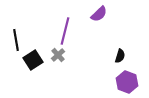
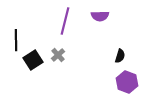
purple semicircle: moved 1 px right, 2 px down; rotated 42 degrees clockwise
purple line: moved 10 px up
black line: rotated 10 degrees clockwise
